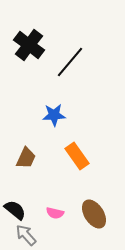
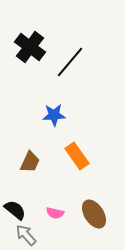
black cross: moved 1 px right, 2 px down
brown trapezoid: moved 4 px right, 4 px down
